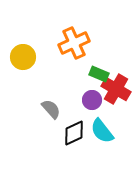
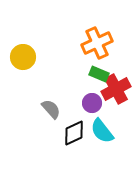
orange cross: moved 23 px right
red cross: rotated 32 degrees clockwise
purple circle: moved 3 px down
